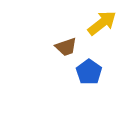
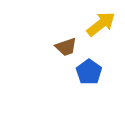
yellow arrow: moved 1 px left, 1 px down
